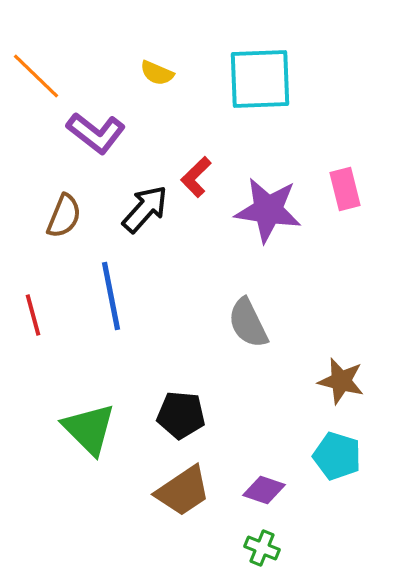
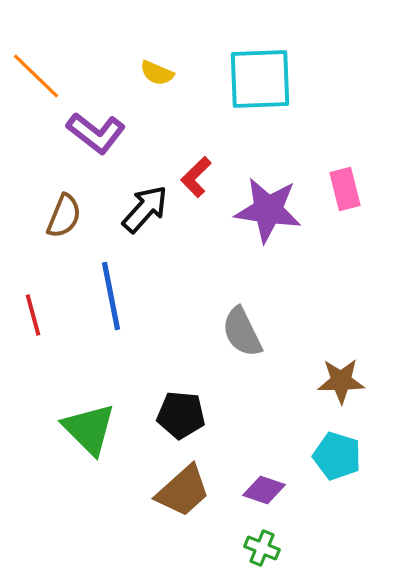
gray semicircle: moved 6 px left, 9 px down
brown star: rotated 15 degrees counterclockwise
brown trapezoid: rotated 8 degrees counterclockwise
